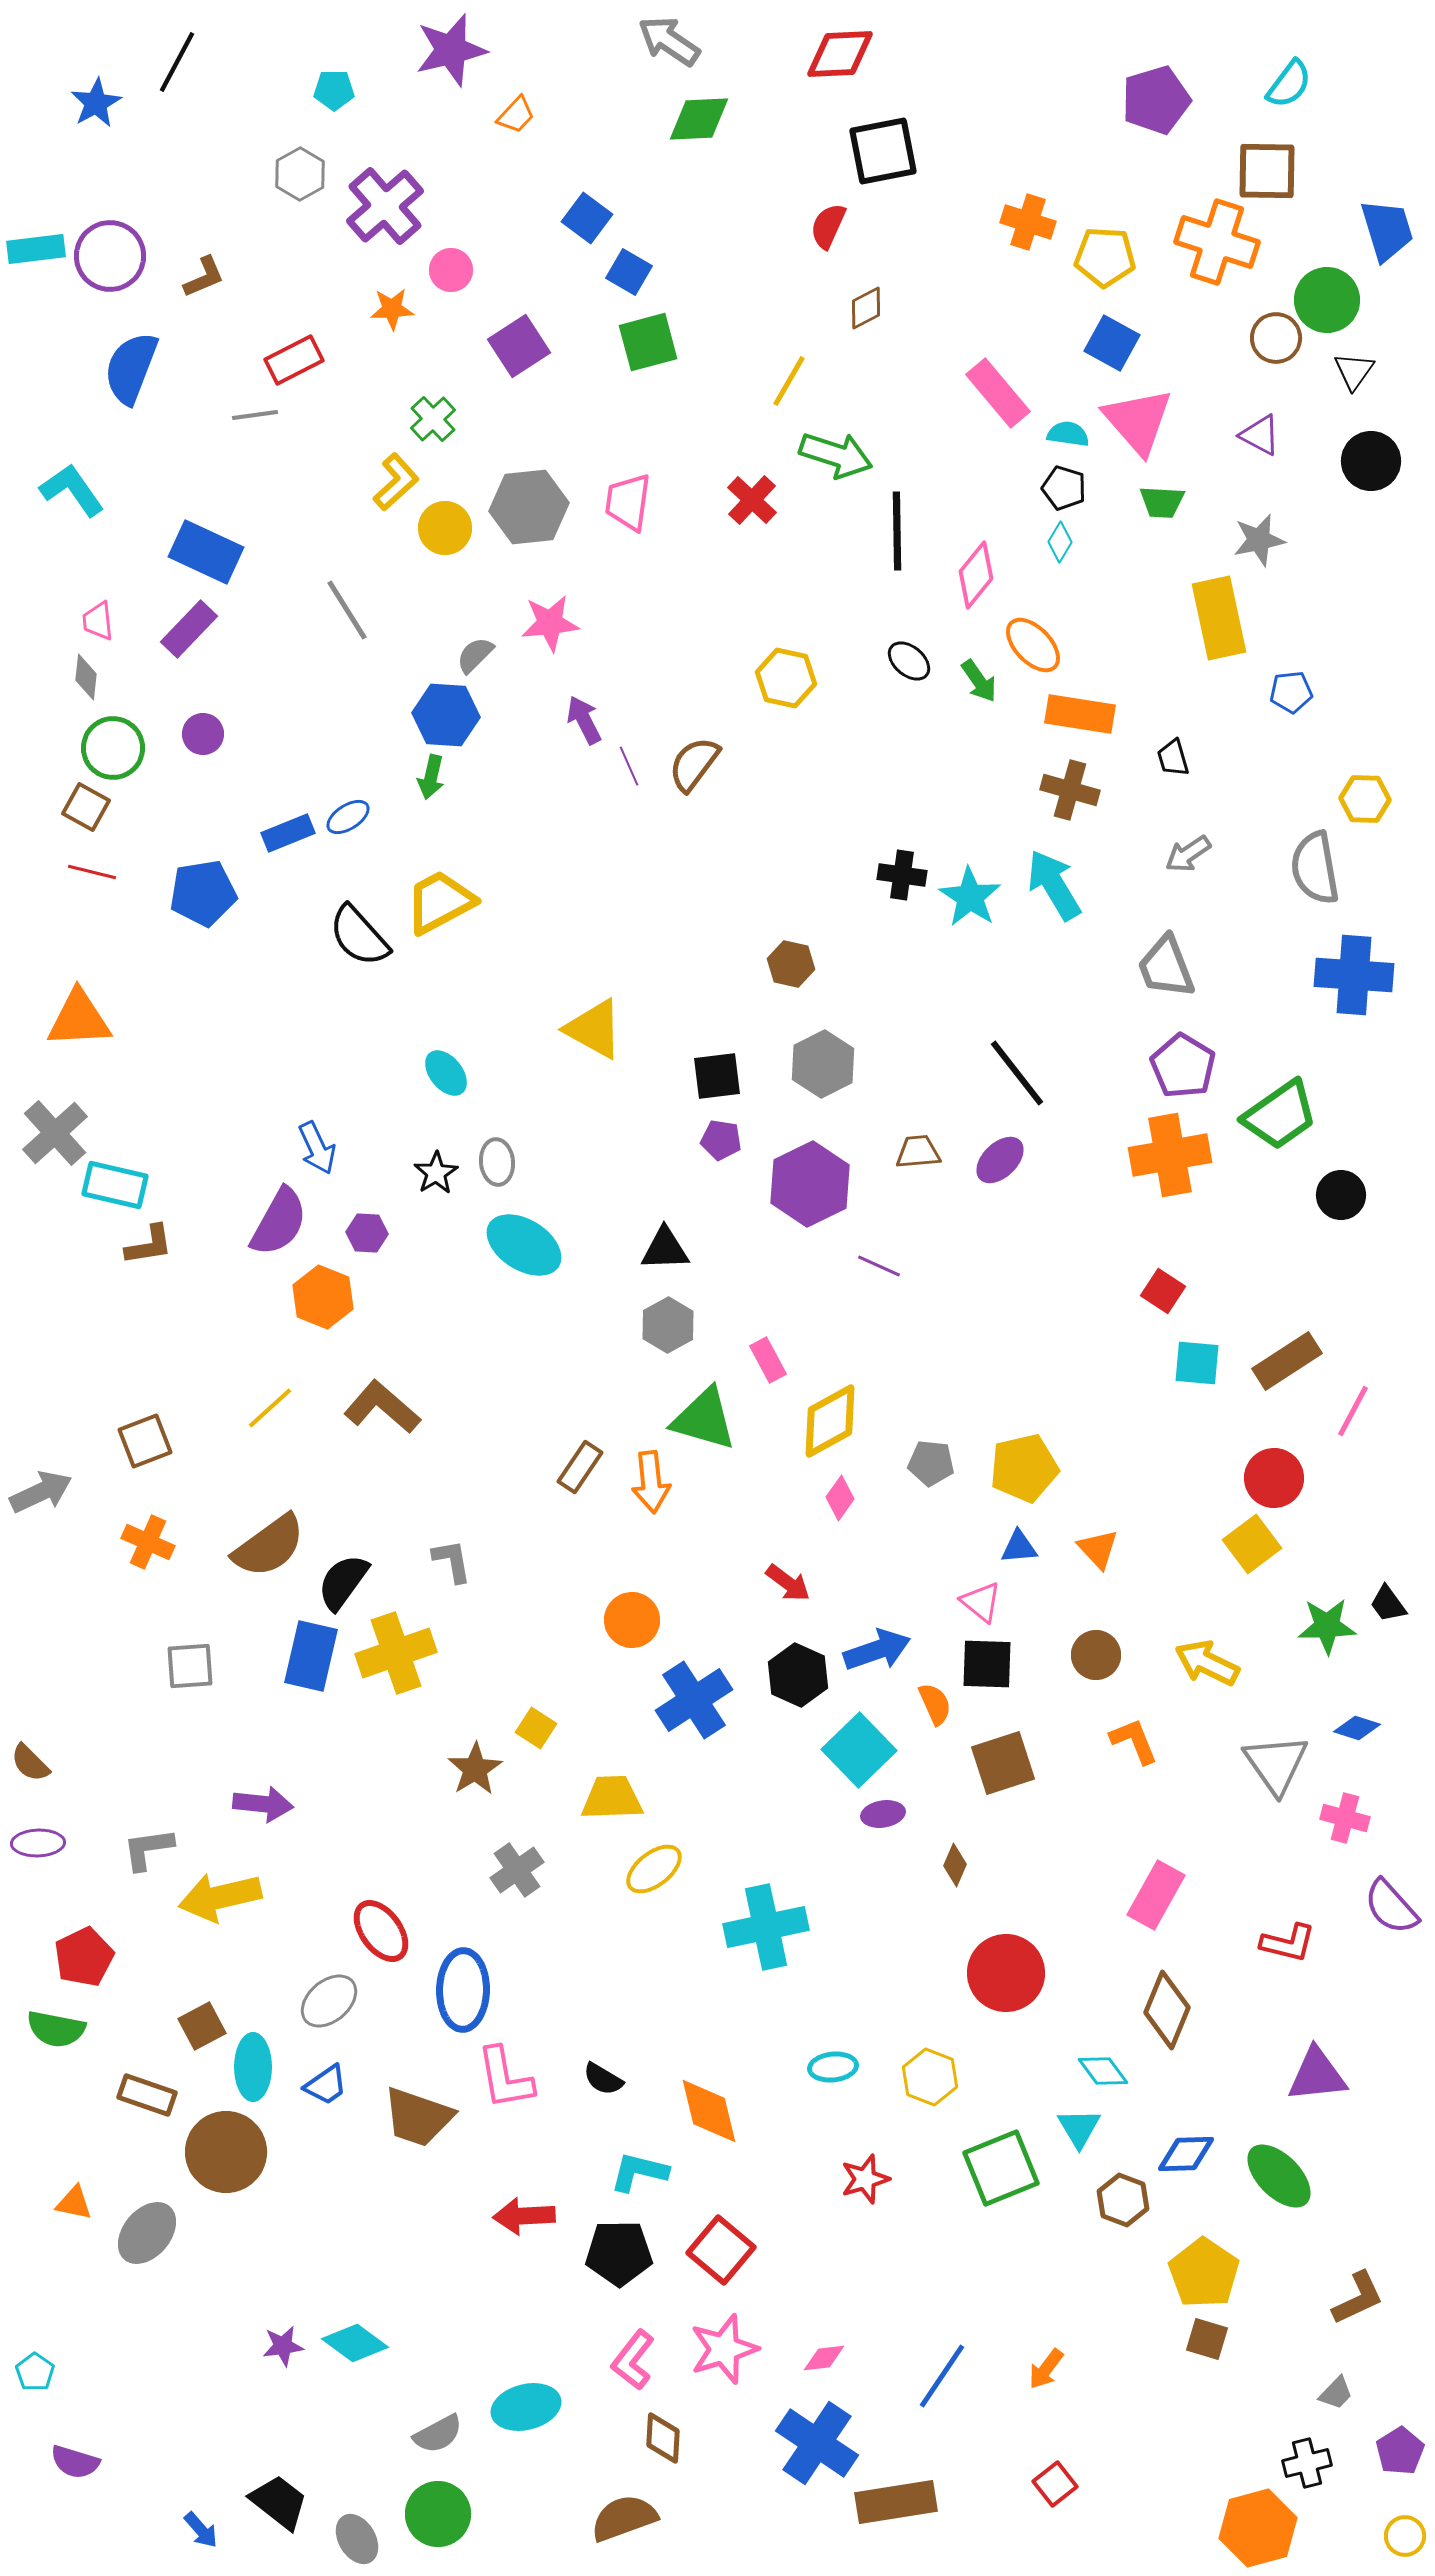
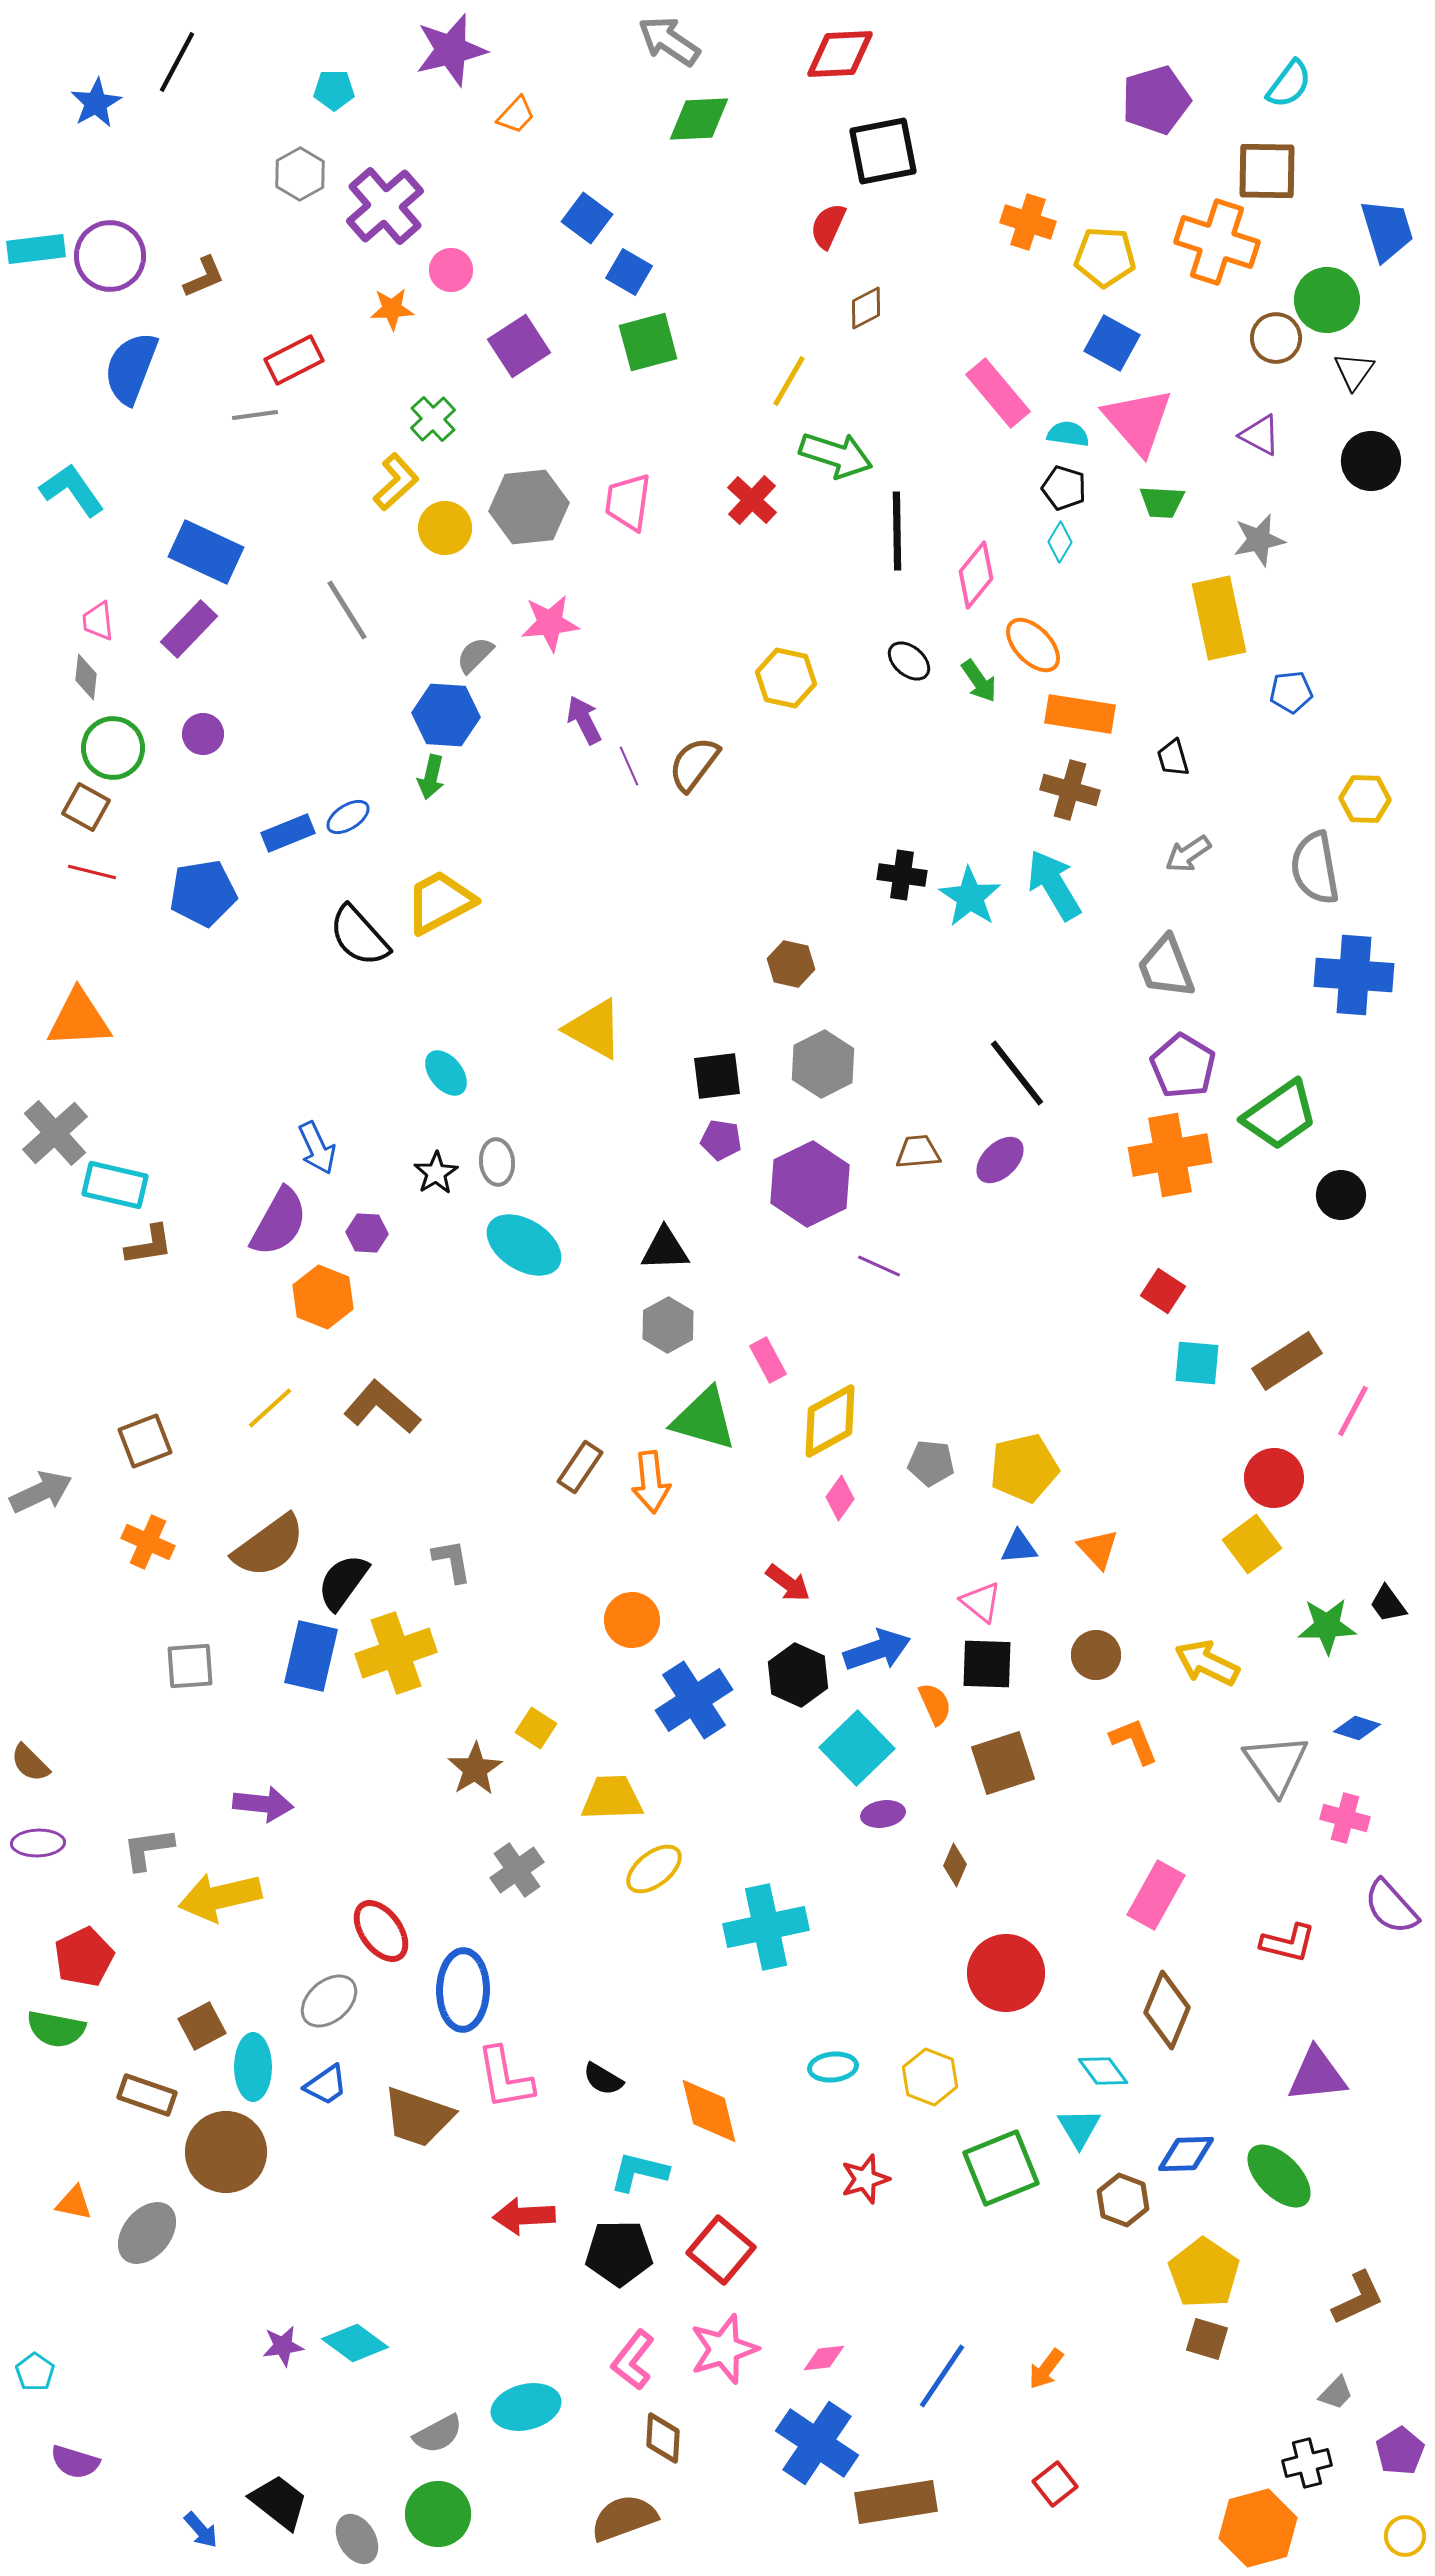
cyan square at (859, 1750): moved 2 px left, 2 px up
